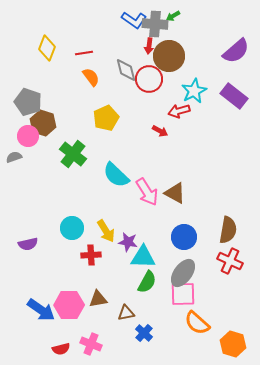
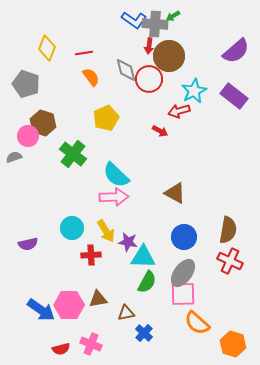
gray pentagon at (28, 102): moved 2 px left, 18 px up
pink arrow at (147, 192): moved 33 px left, 5 px down; rotated 60 degrees counterclockwise
